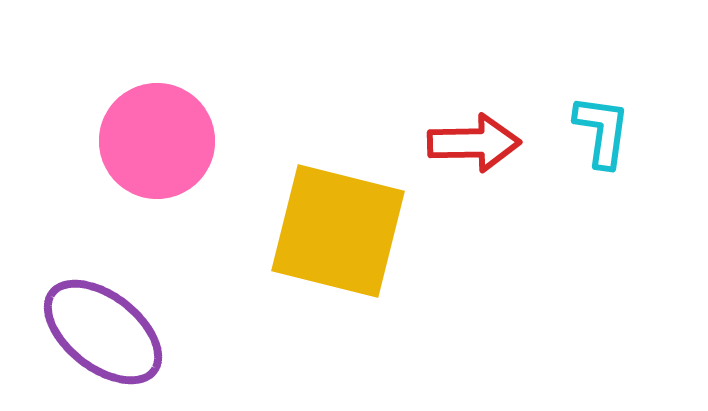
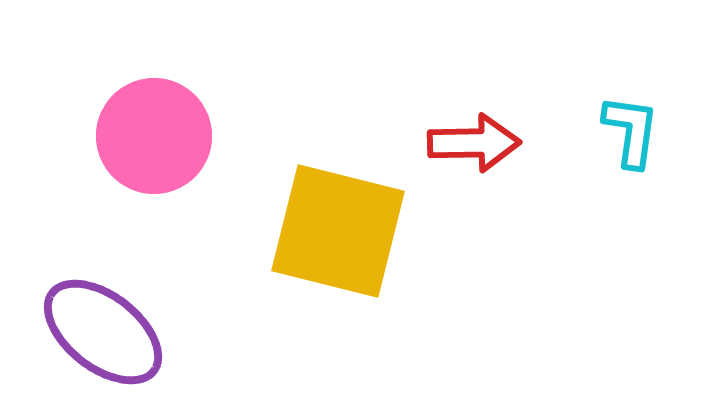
cyan L-shape: moved 29 px right
pink circle: moved 3 px left, 5 px up
